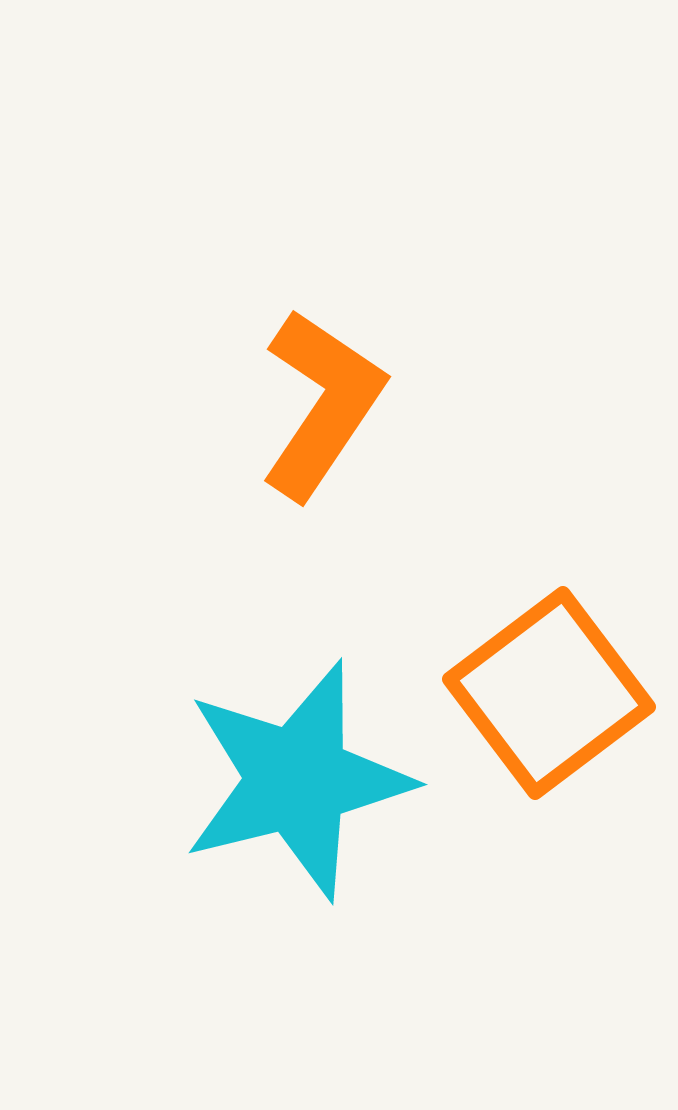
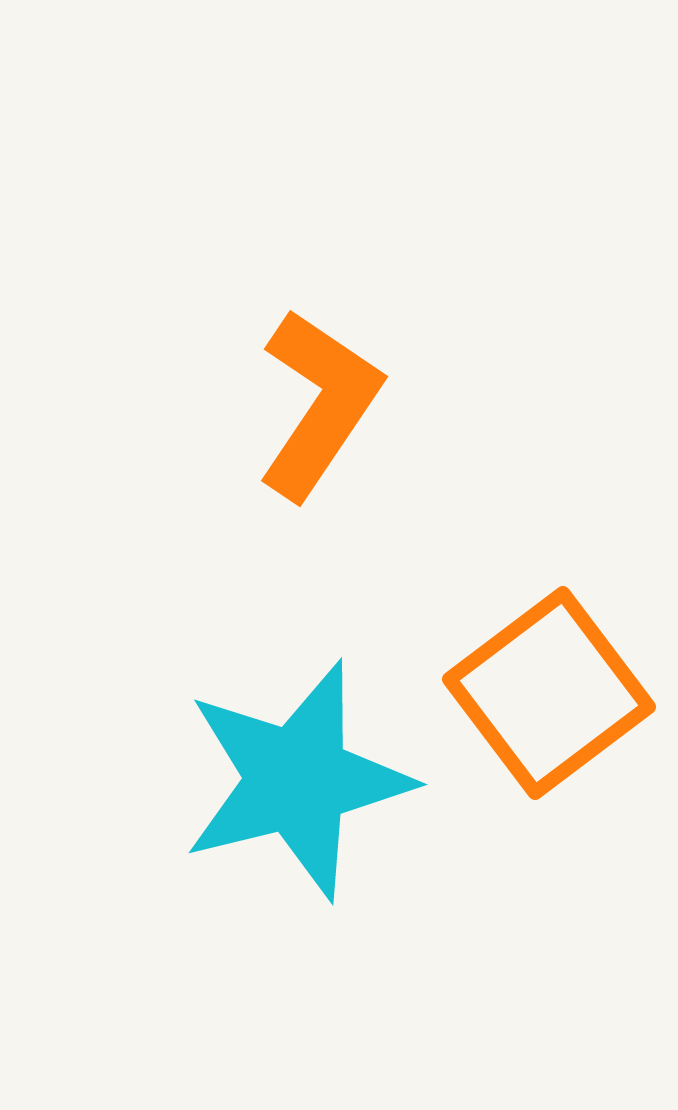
orange L-shape: moved 3 px left
